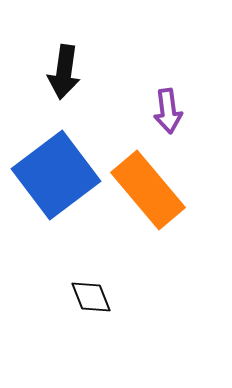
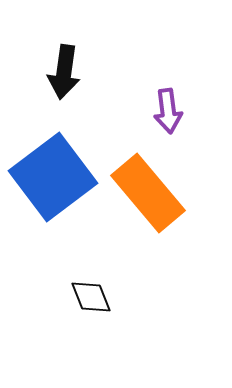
blue square: moved 3 px left, 2 px down
orange rectangle: moved 3 px down
